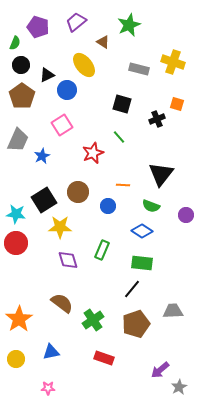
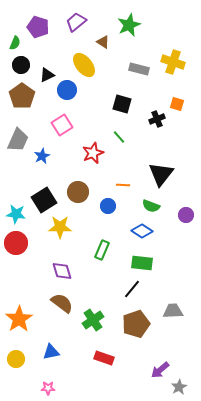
purple diamond at (68, 260): moved 6 px left, 11 px down
